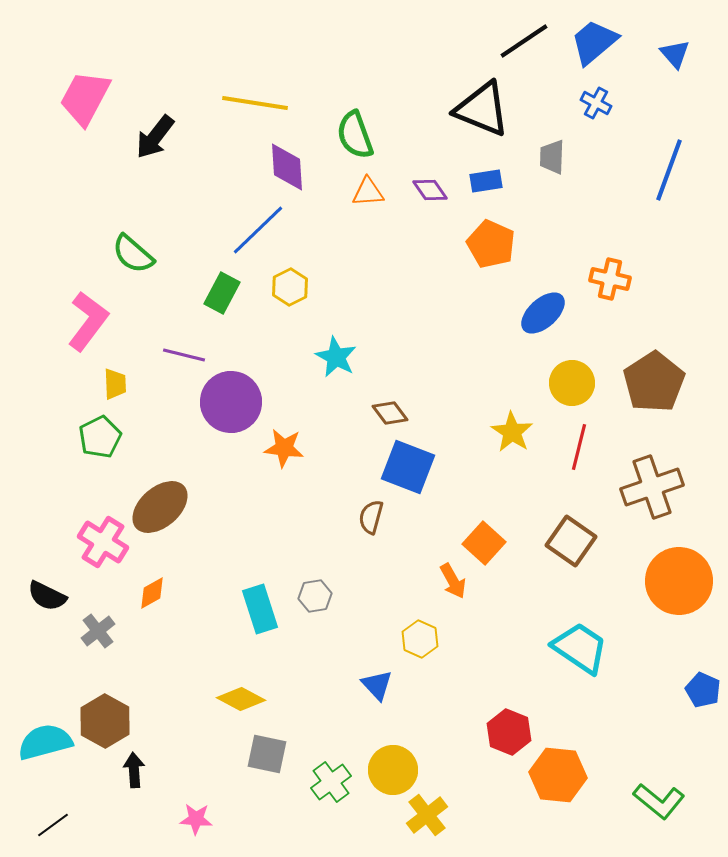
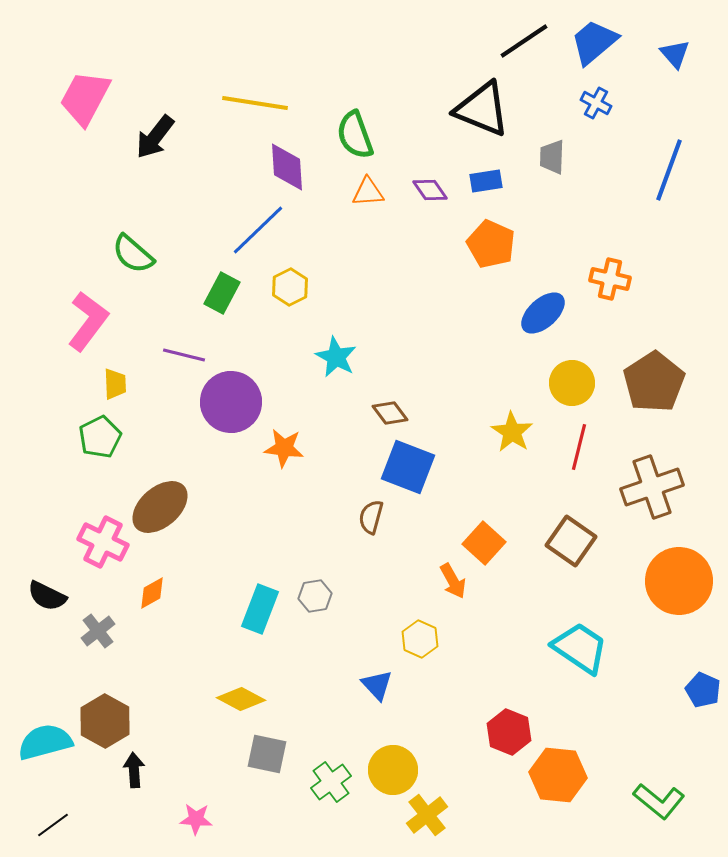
pink cross at (103, 542): rotated 6 degrees counterclockwise
cyan rectangle at (260, 609): rotated 39 degrees clockwise
